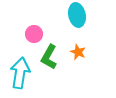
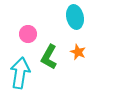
cyan ellipse: moved 2 px left, 2 px down
pink circle: moved 6 px left
